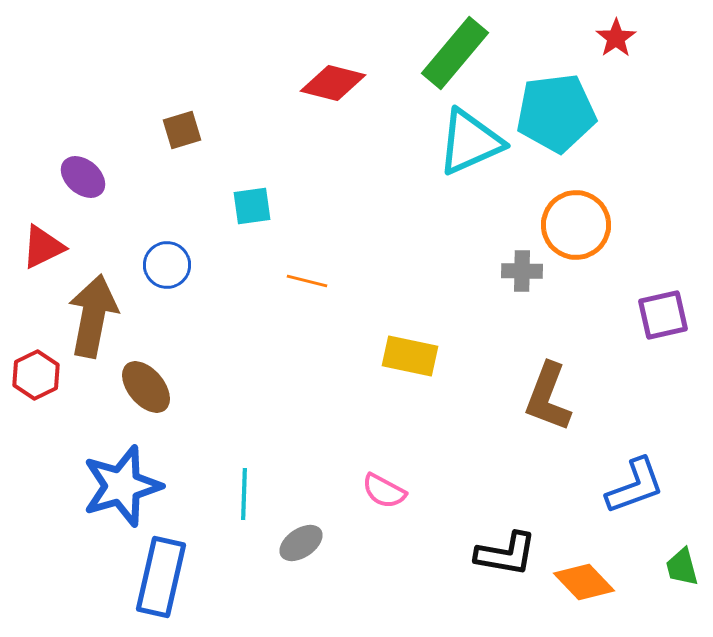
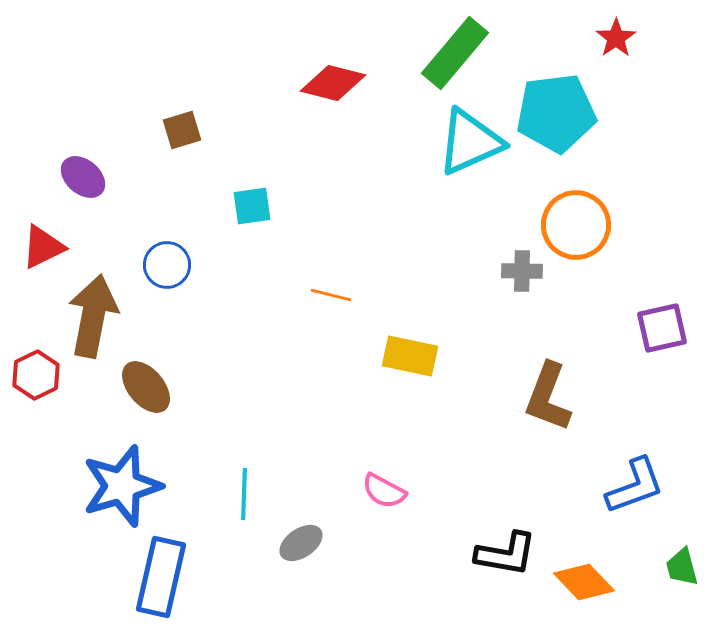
orange line: moved 24 px right, 14 px down
purple square: moved 1 px left, 13 px down
